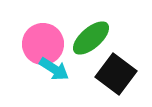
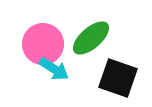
black square: moved 2 px right, 4 px down; rotated 18 degrees counterclockwise
